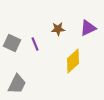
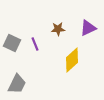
yellow diamond: moved 1 px left, 1 px up
